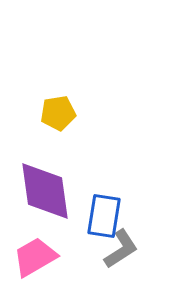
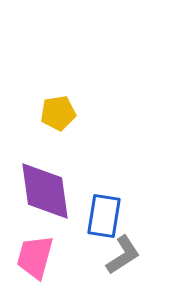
gray L-shape: moved 2 px right, 6 px down
pink trapezoid: rotated 45 degrees counterclockwise
